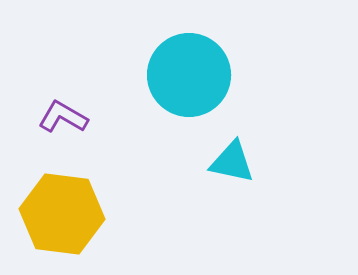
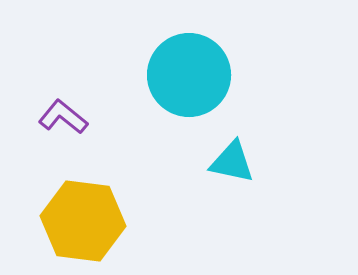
purple L-shape: rotated 9 degrees clockwise
yellow hexagon: moved 21 px right, 7 px down
